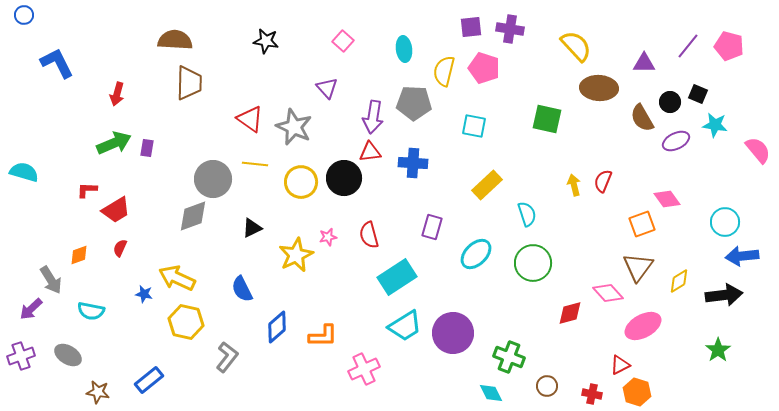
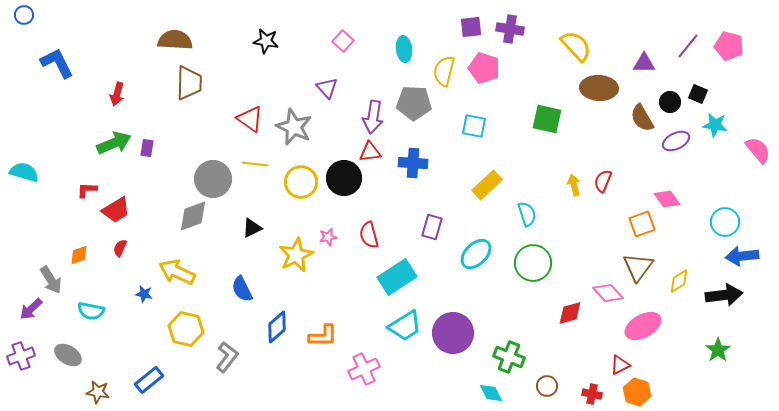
yellow arrow at (177, 278): moved 6 px up
yellow hexagon at (186, 322): moved 7 px down
